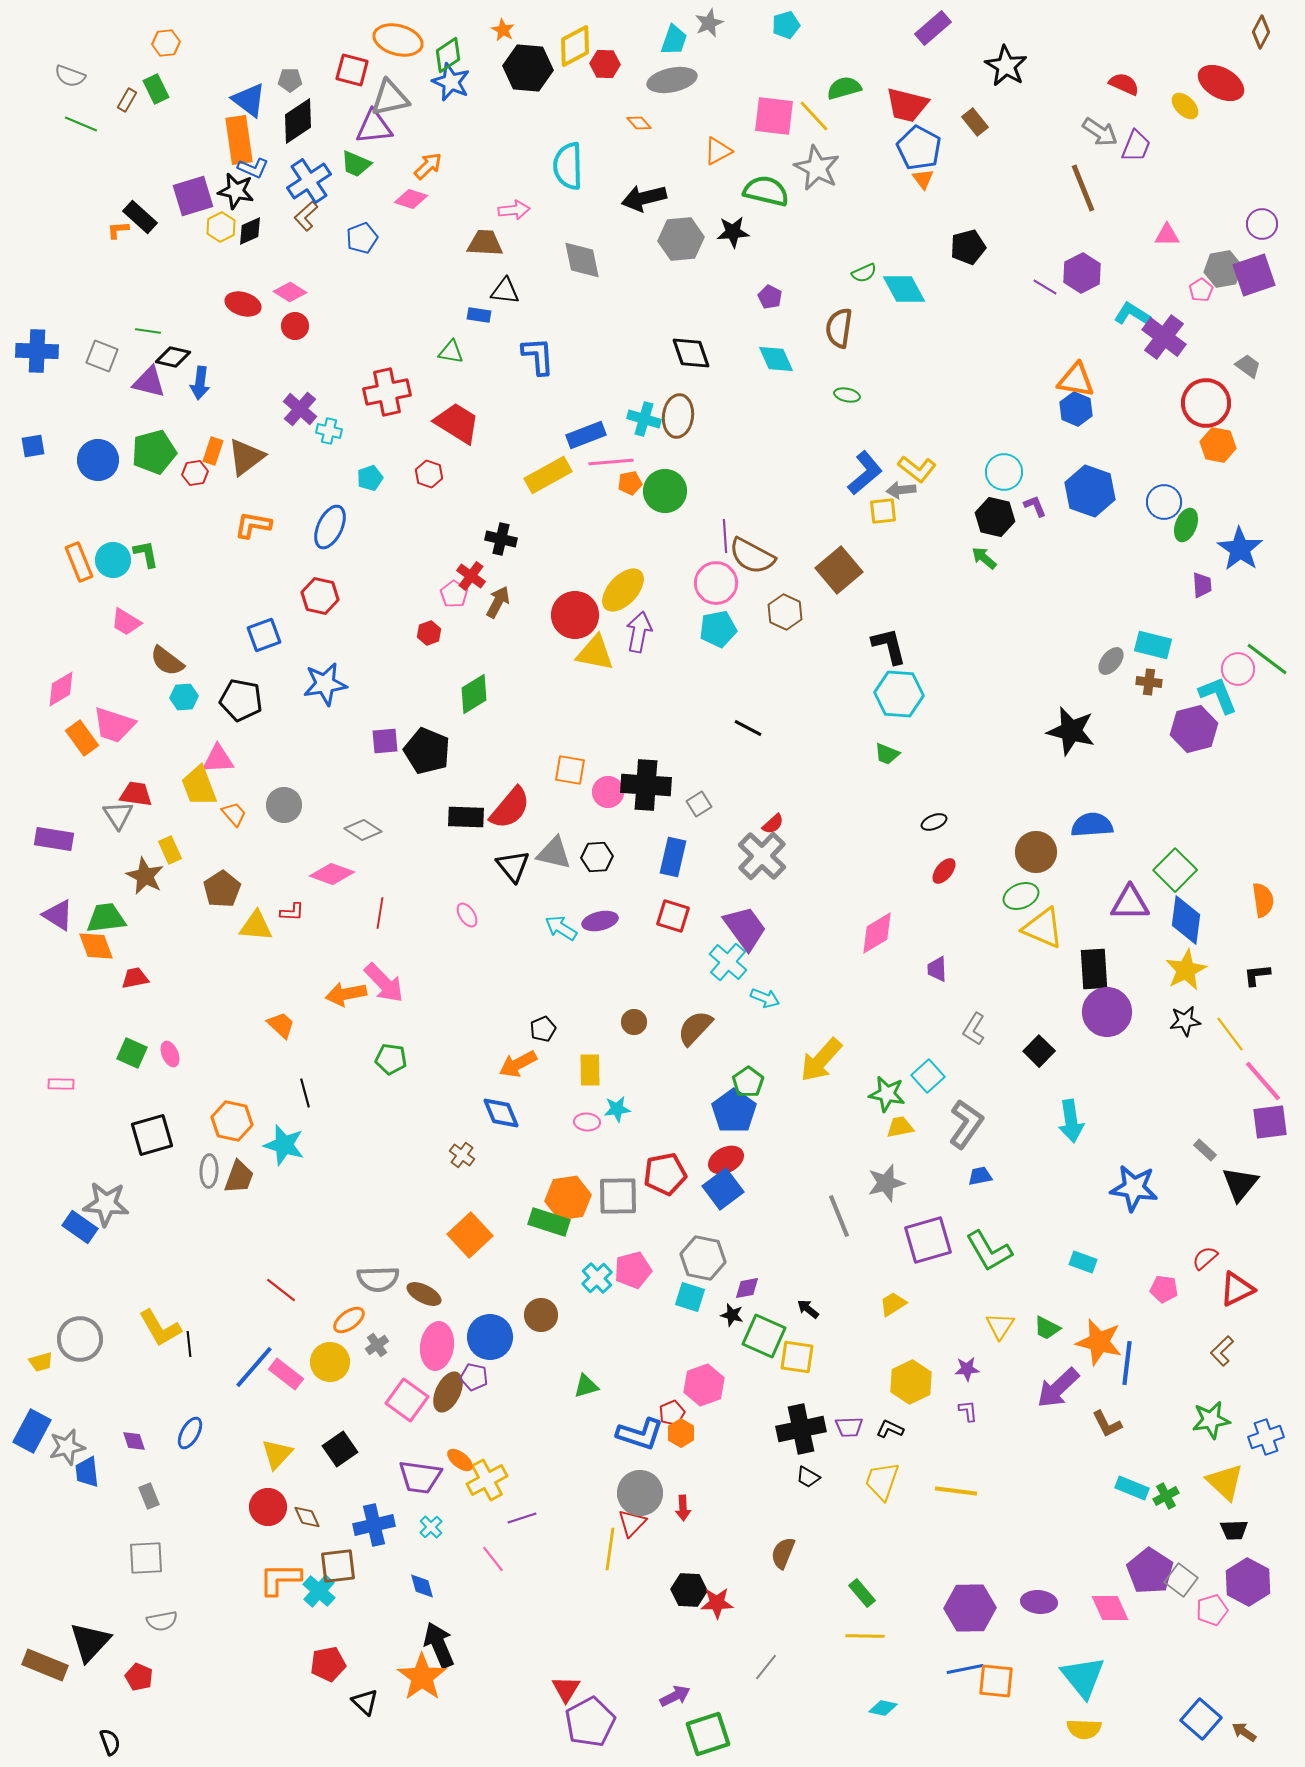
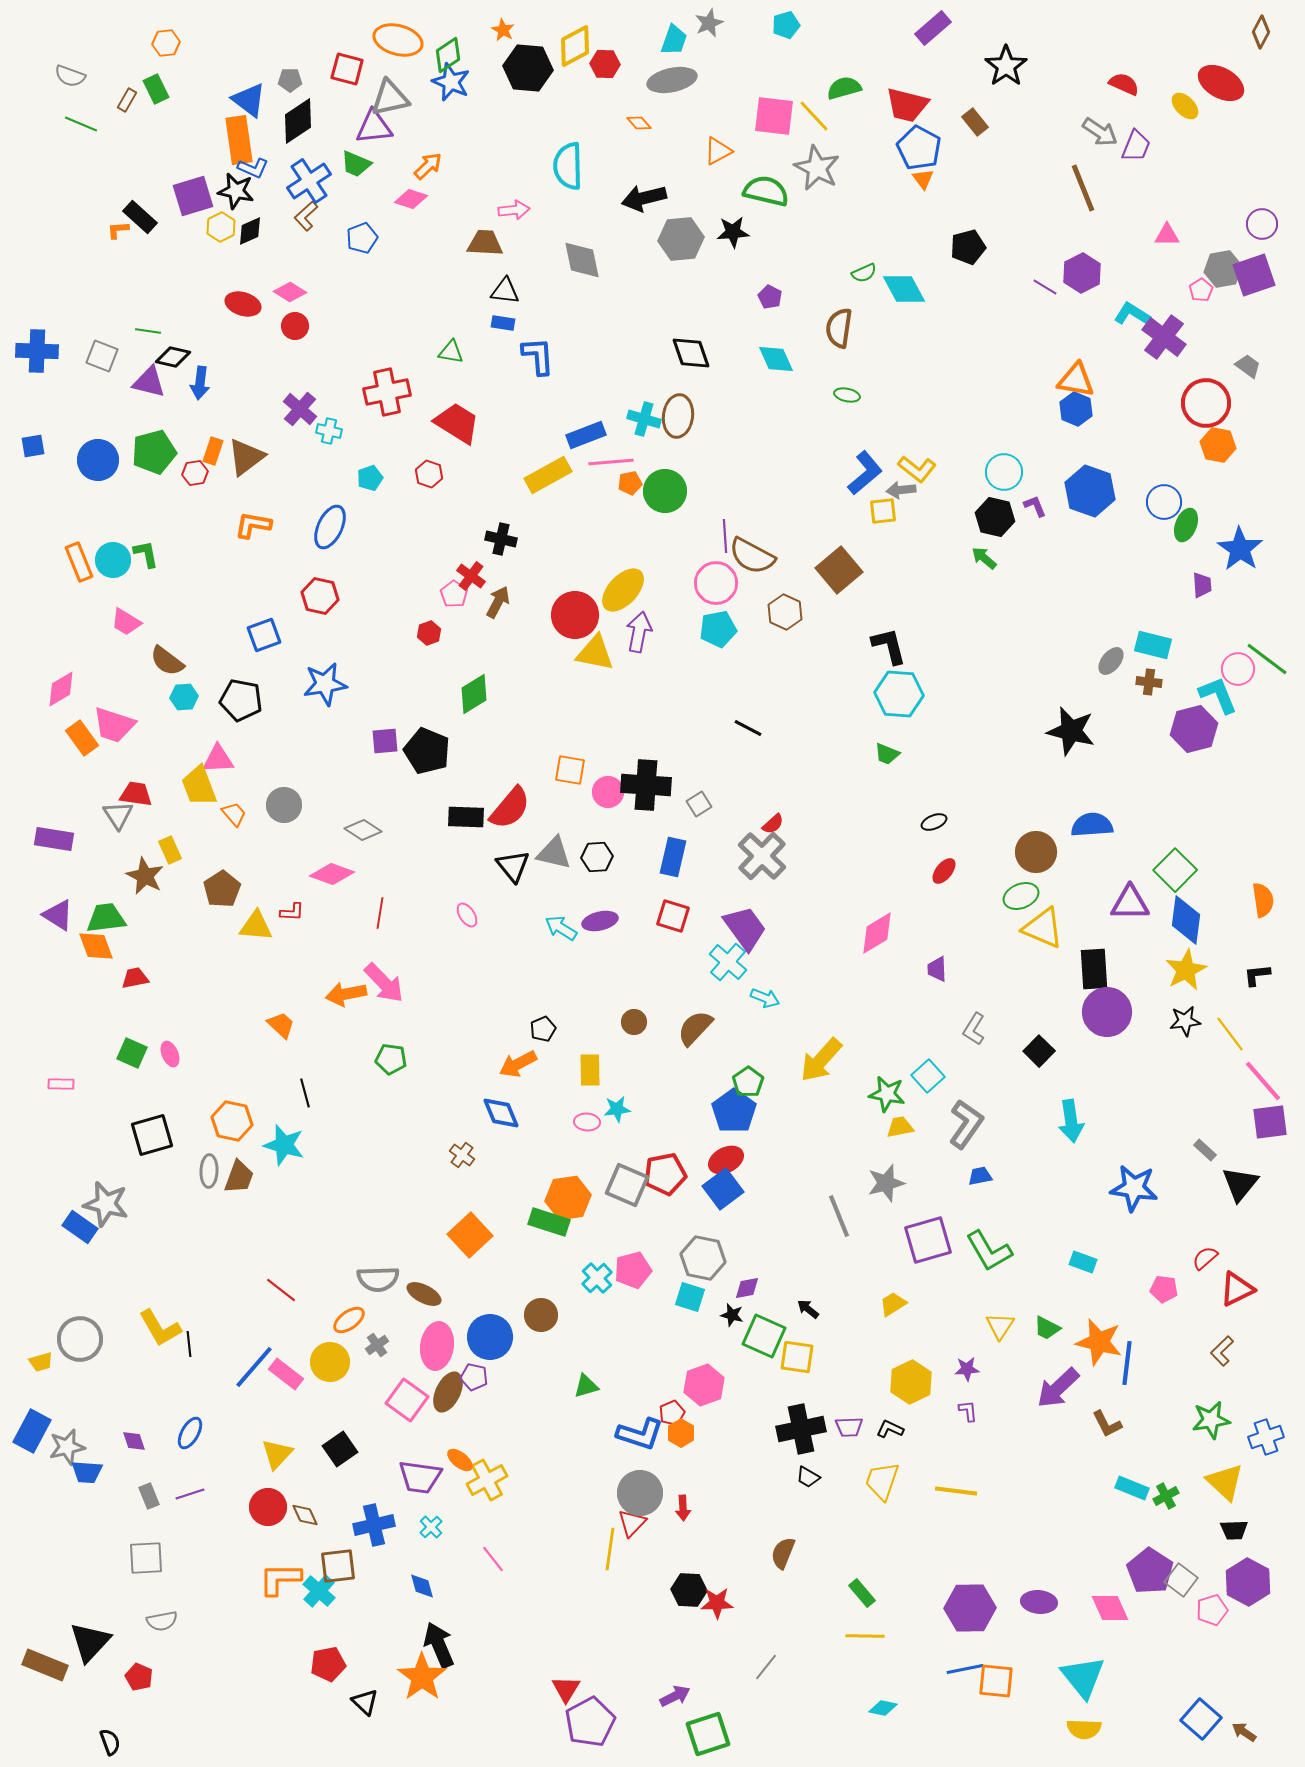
black star at (1006, 66): rotated 6 degrees clockwise
red square at (352, 70): moved 5 px left, 1 px up
blue rectangle at (479, 315): moved 24 px right, 8 px down
gray square at (618, 1196): moved 9 px right, 11 px up; rotated 24 degrees clockwise
gray star at (106, 1204): rotated 9 degrees clockwise
blue trapezoid at (87, 1472): rotated 80 degrees counterclockwise
brown diamond at (307, 1517): moved 2 px left, 2 px up
purple line at (522, 1518): moved 332 px left, 24 px up
